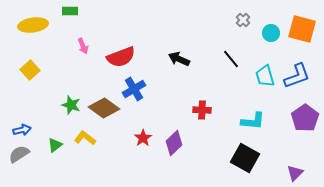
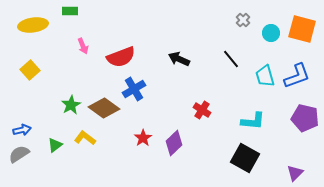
green star: rotated 24 degrees clockwise
red cross: rotated 30 degrees clockwise
purple pentagon: rotated 24 degrees counterclockwise
